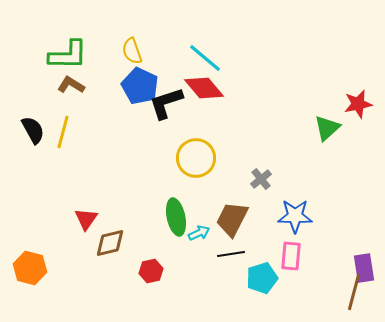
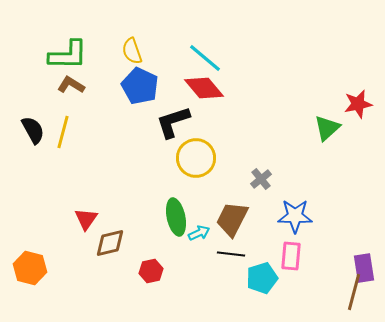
black L-shape: moved 7 px right, 19 px down
black line: rotated 16 degrees clockwise
